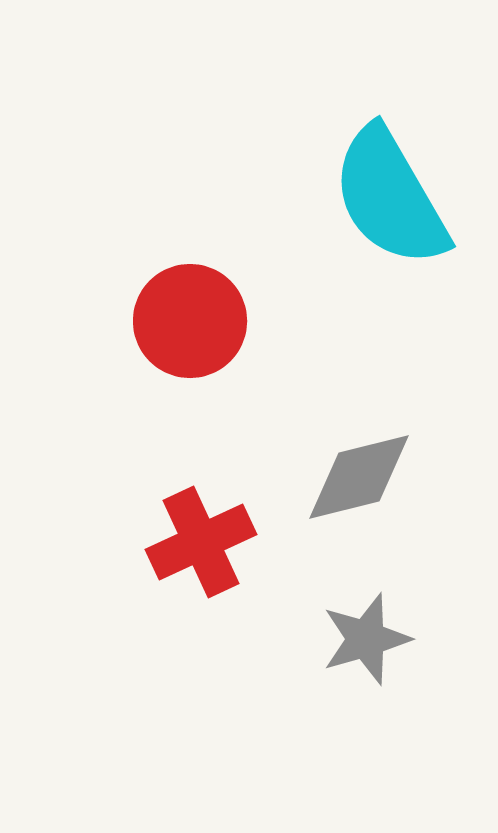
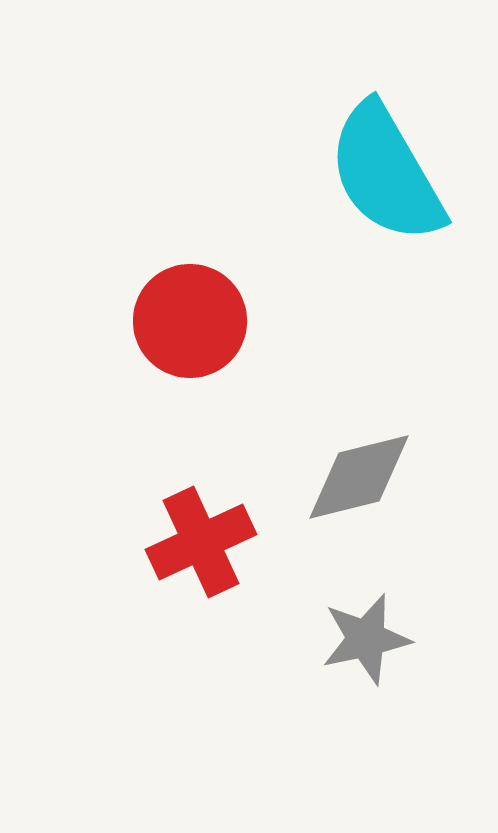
cyan semicircle: moved 4 px left, 24 px up
gray star: rotated 4 degrees clockwise
